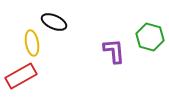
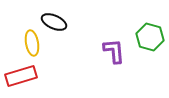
red rectangle: rotated 12 degrees clockwise
